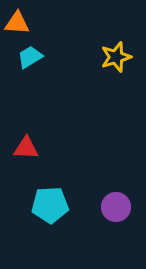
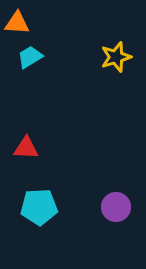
cyan pentagon: moved 11 px left, 2 px down
